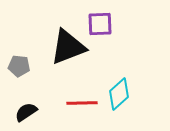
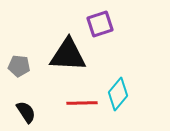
purple square: rotated 16 degrees counterclockwise
black triangle: moved 8 px down; rotated 24 degrees clockwise
cyan diamond: moved 1 px left; rotated 8 degrees counterclockwise
black semicircle: rotated 90 degrees clockwise
